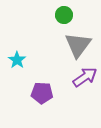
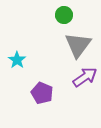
purple pentagon: rotated 20 degrees clockwise
